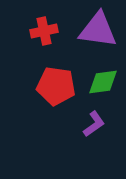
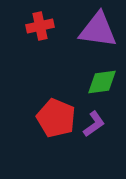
red cross: moved 4 px left, 5 px up
green diamond: moved 1 px left
red pentagon: moved 32 px down; rotated 15 degrees clockwise
